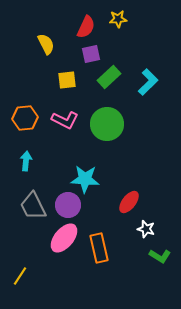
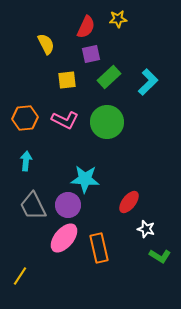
green circle: moved 2 px up
